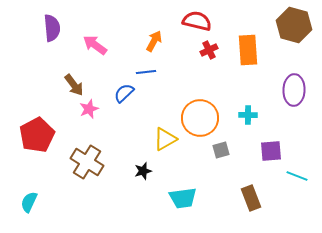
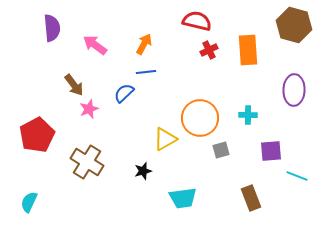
orange arrow: moved 10 px left, 3 px down
